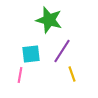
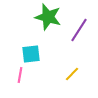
green star: moved 1 px left, 3 px up
purple line: moved 17 px right, 21 px up
yellow line: rotated 63 degrees clockwise
